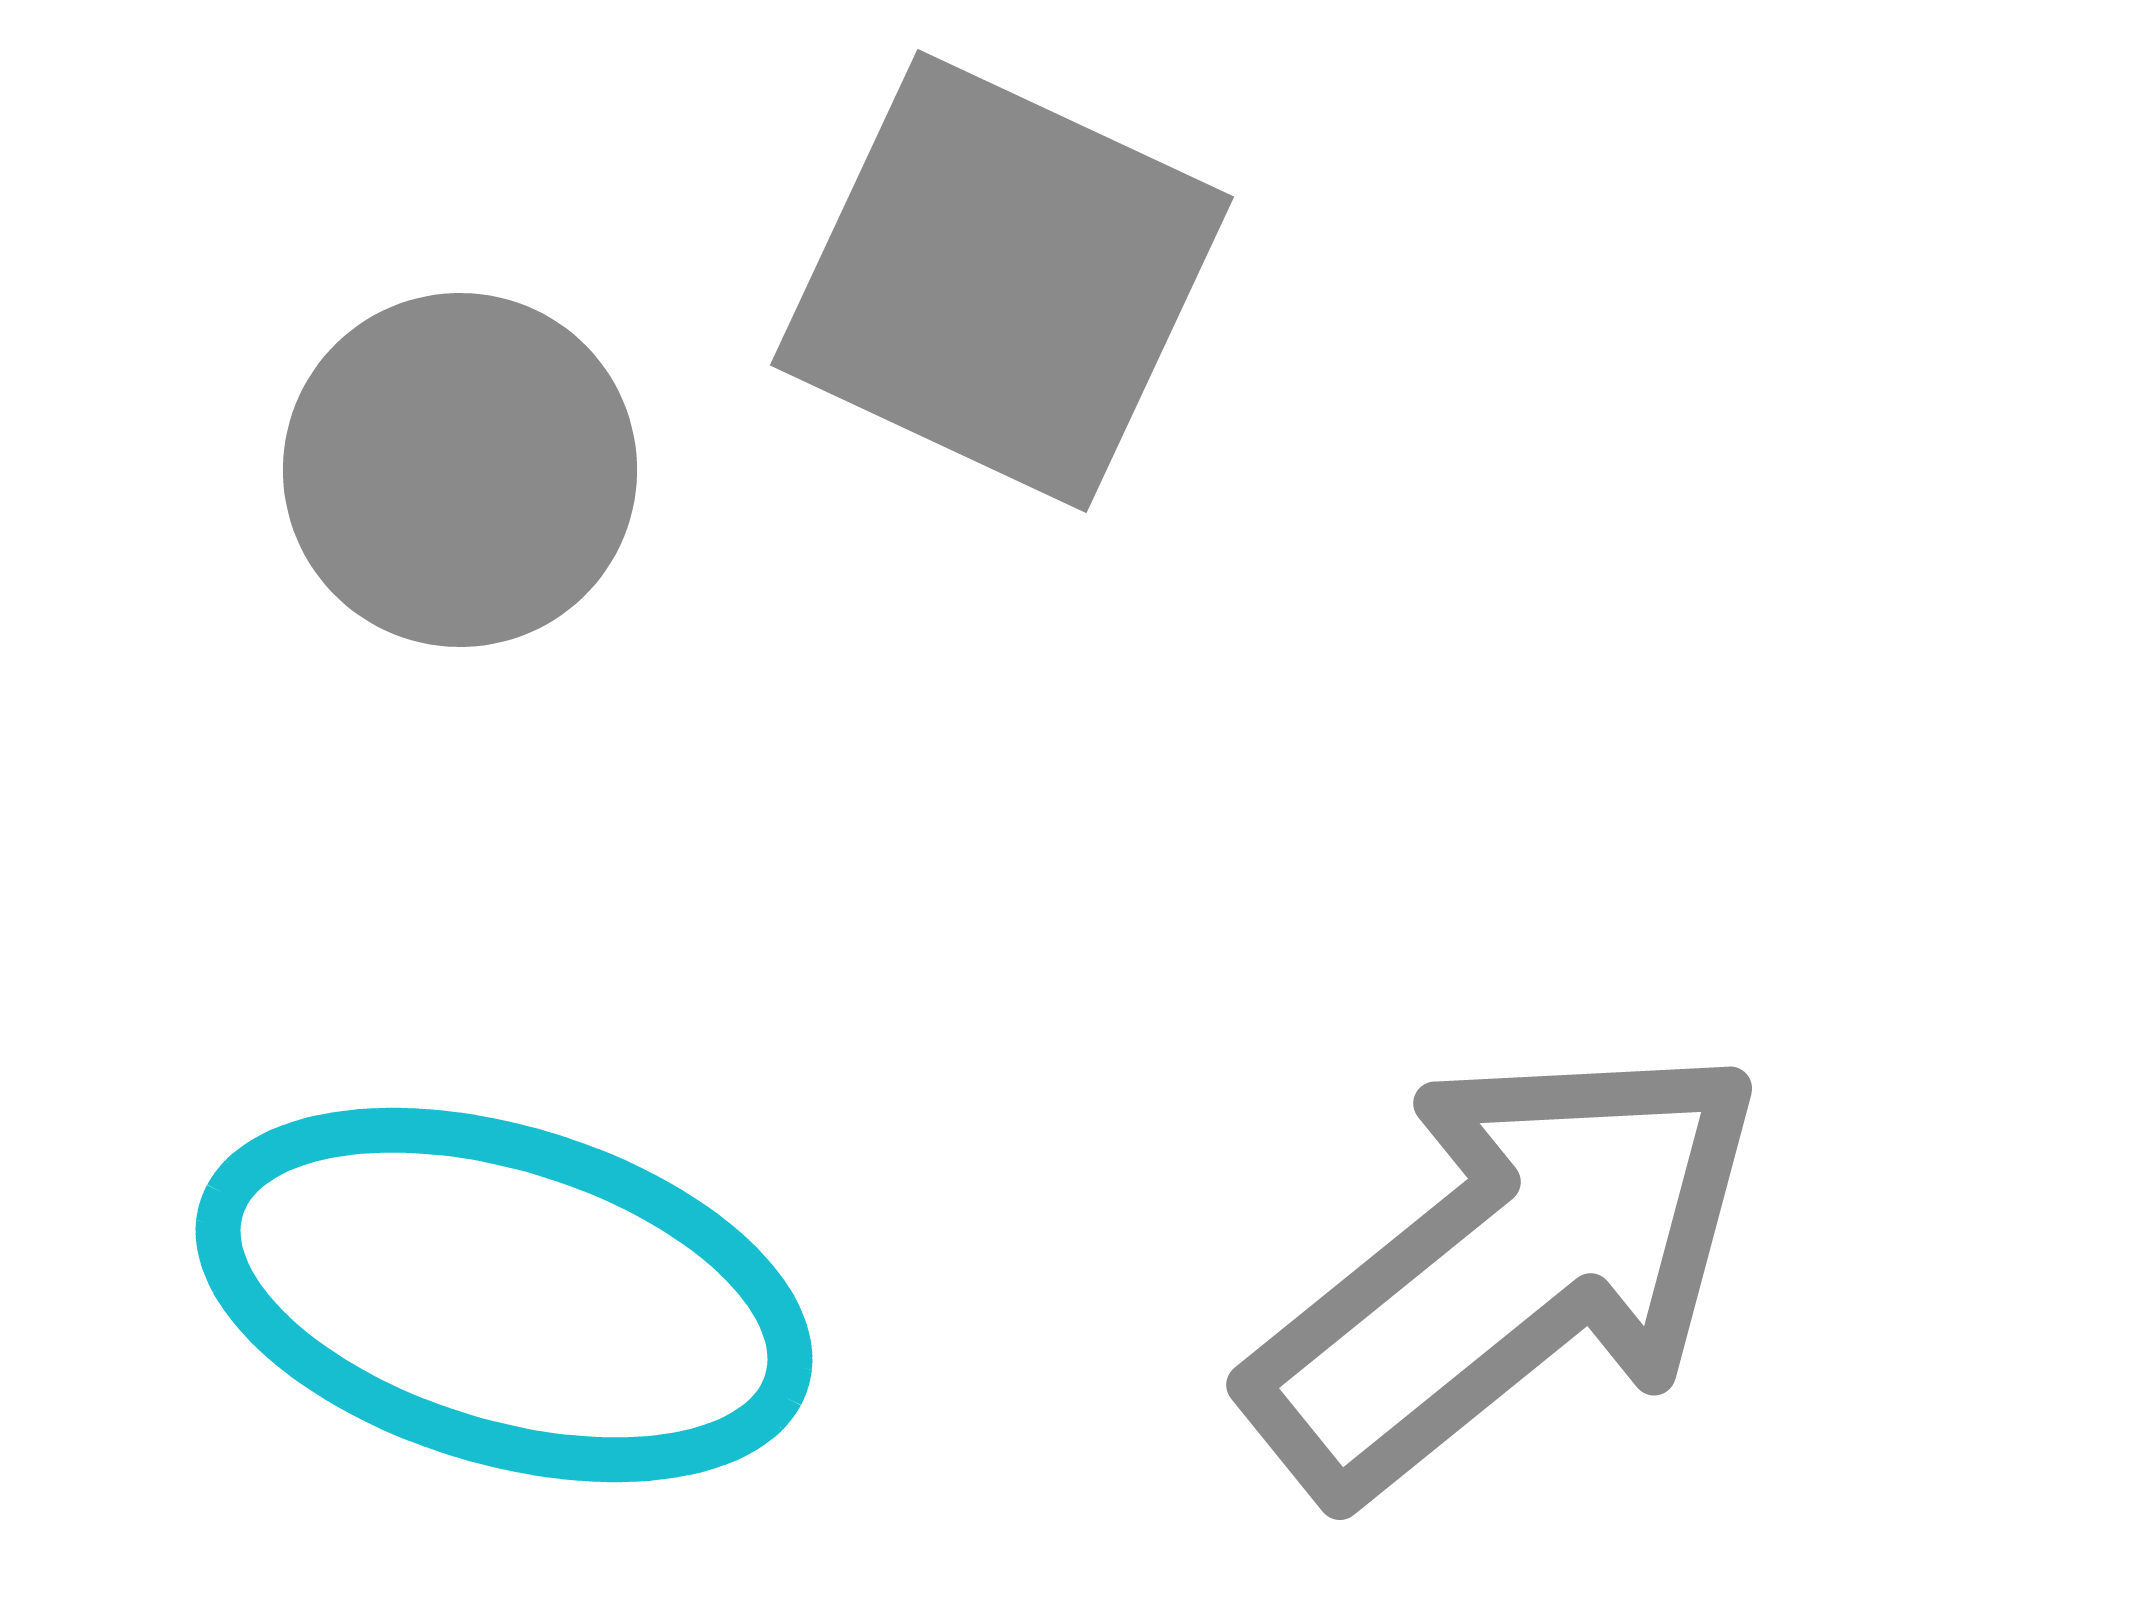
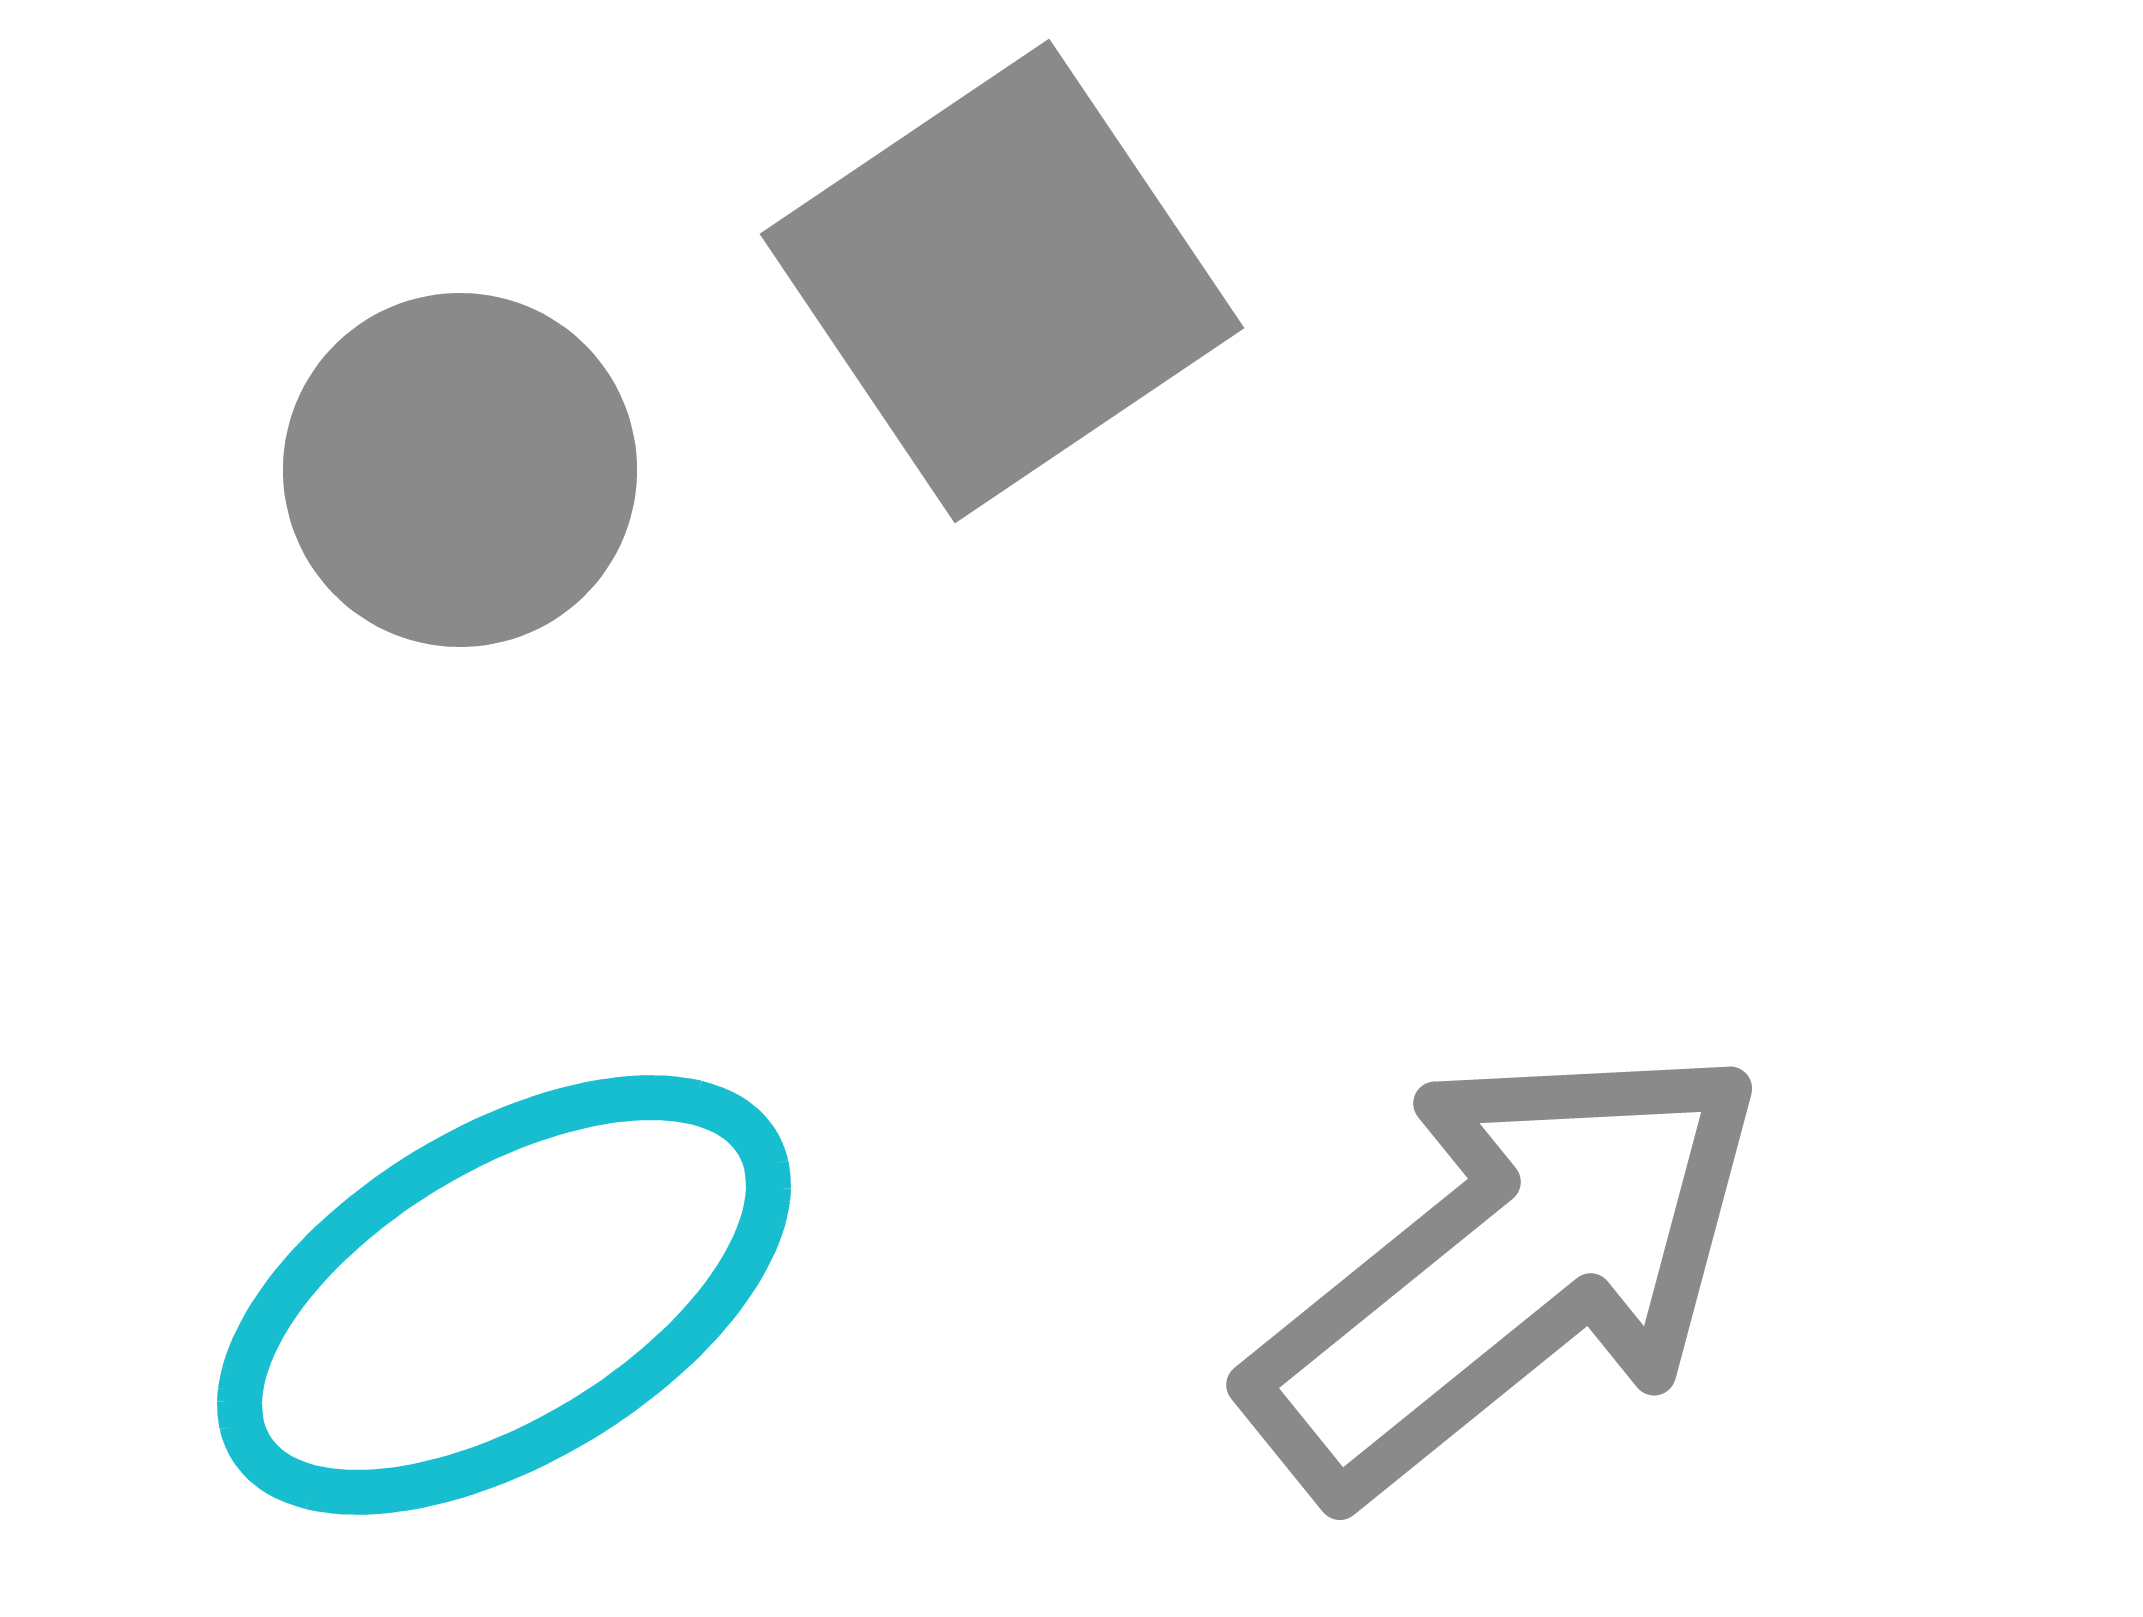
gray square: rotated 31 degrees clockwise
cyan ellipse: rotated 48 degrees counterclockwise
